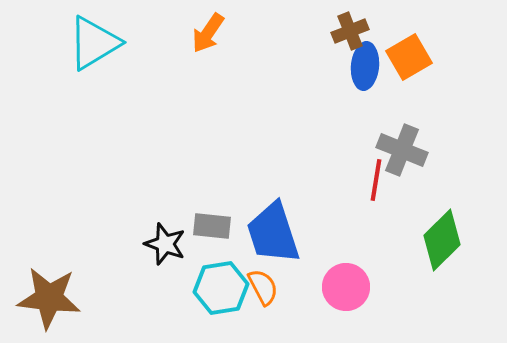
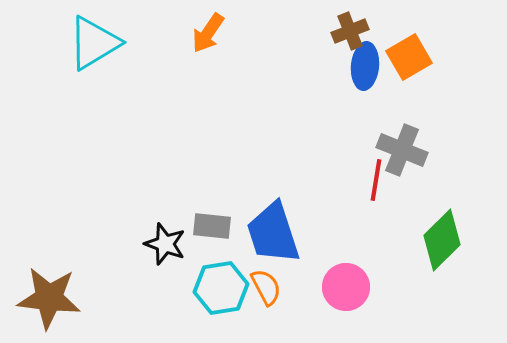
orange semicircle: moved 3 px right
